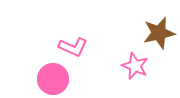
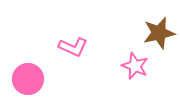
pink circle: moved 25 px left
